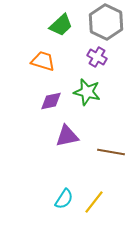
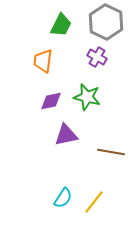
green trapezoid: rotated 20 degrees counterclockwise
orange trapezoid: rotated 100 degrees counterclockwise
green star: moved 5 px down
purple triangle: moved 1 px left, 1 px up
cyan semicircle: moved 1 px left, 1 px up
